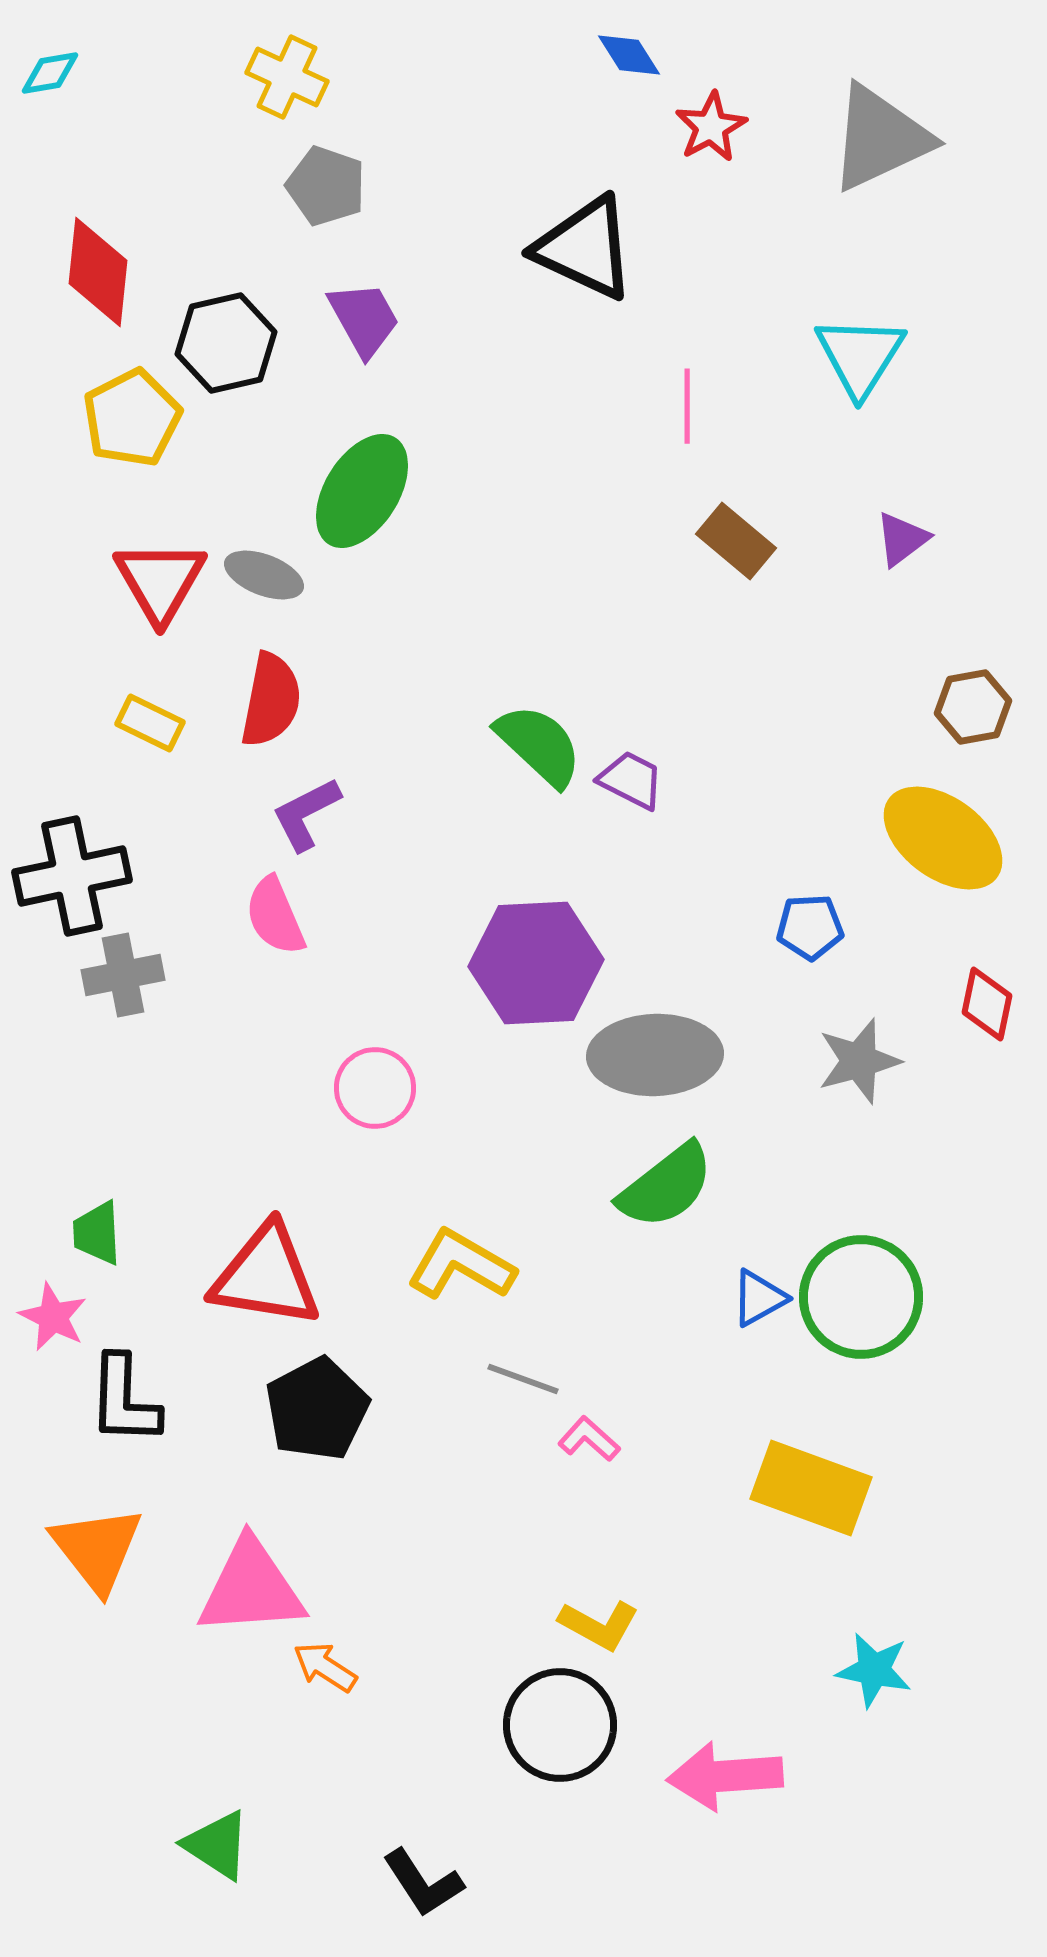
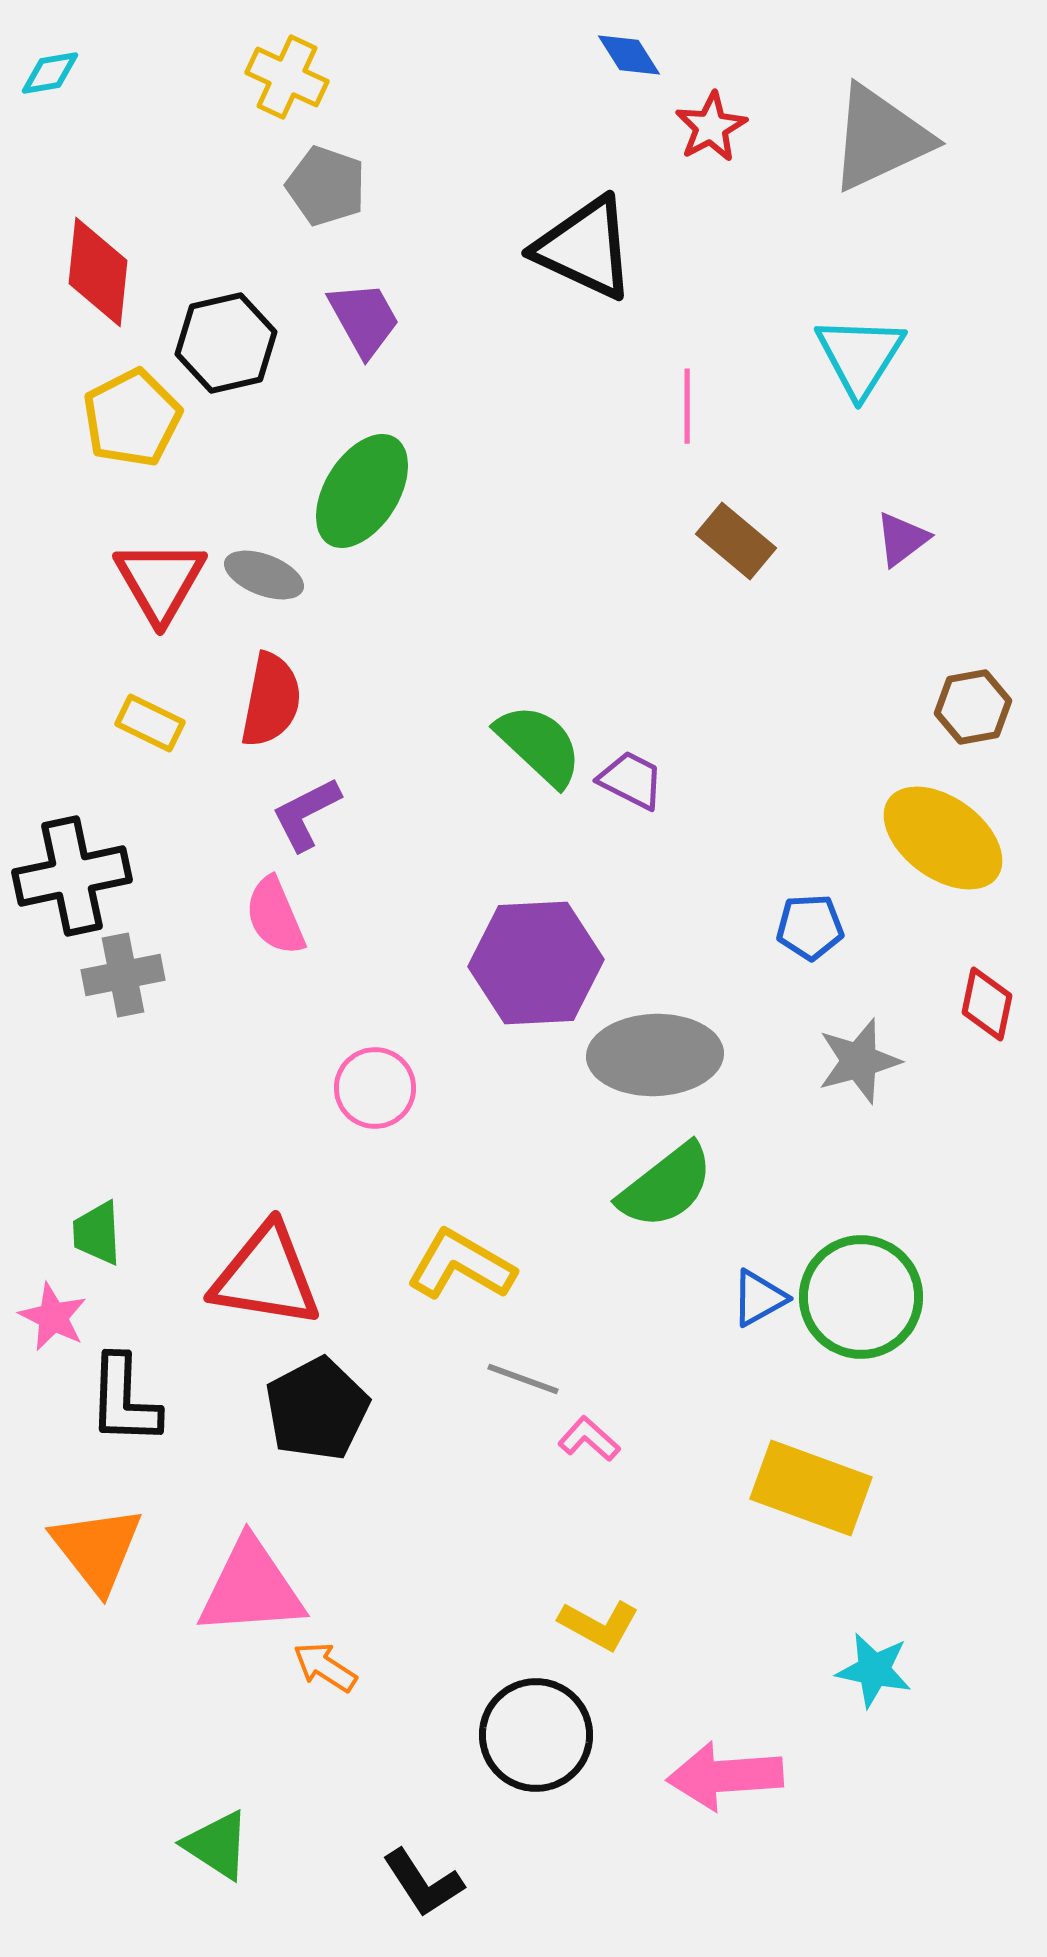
black circle at (560, 1725): moved 24 px left, 10 px down
